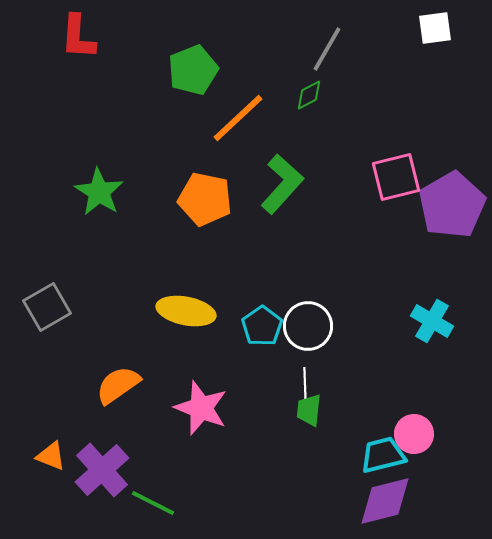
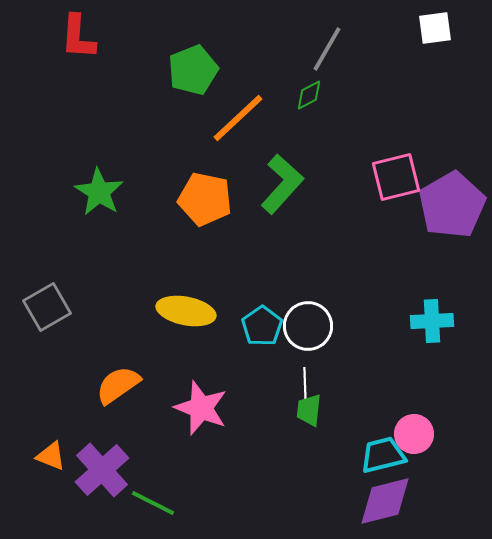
cyan cross: rotated 33 degrees counterclockwise
